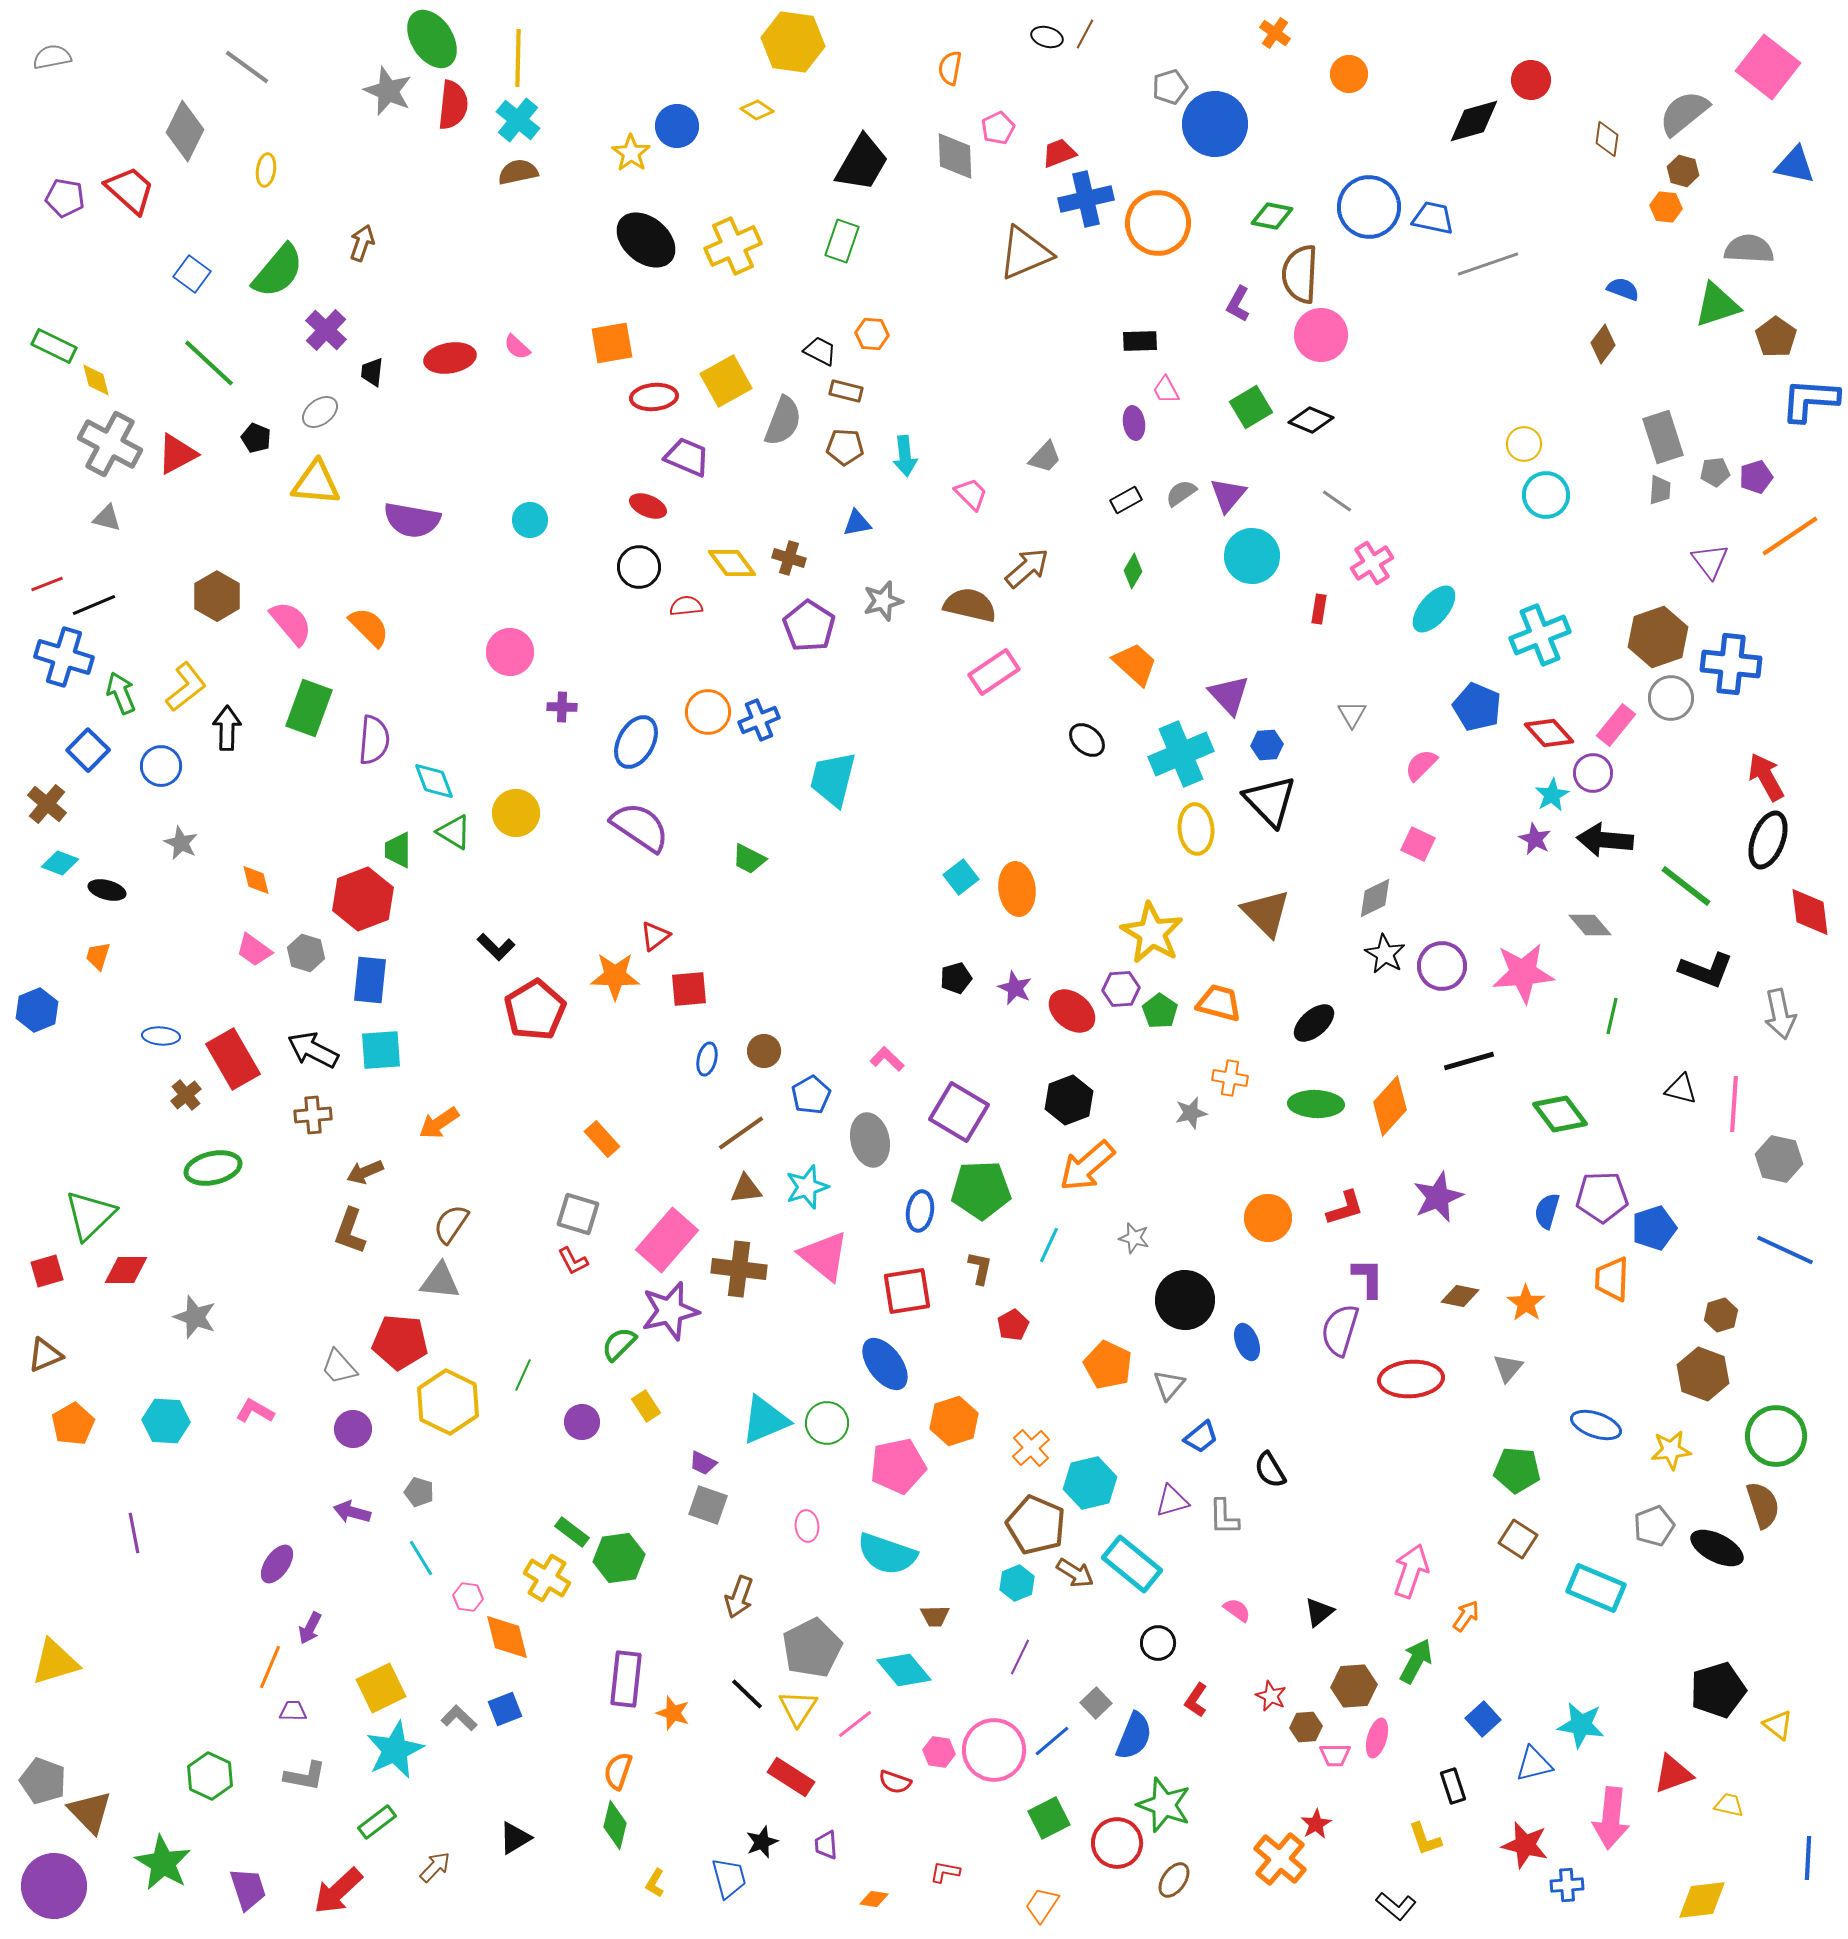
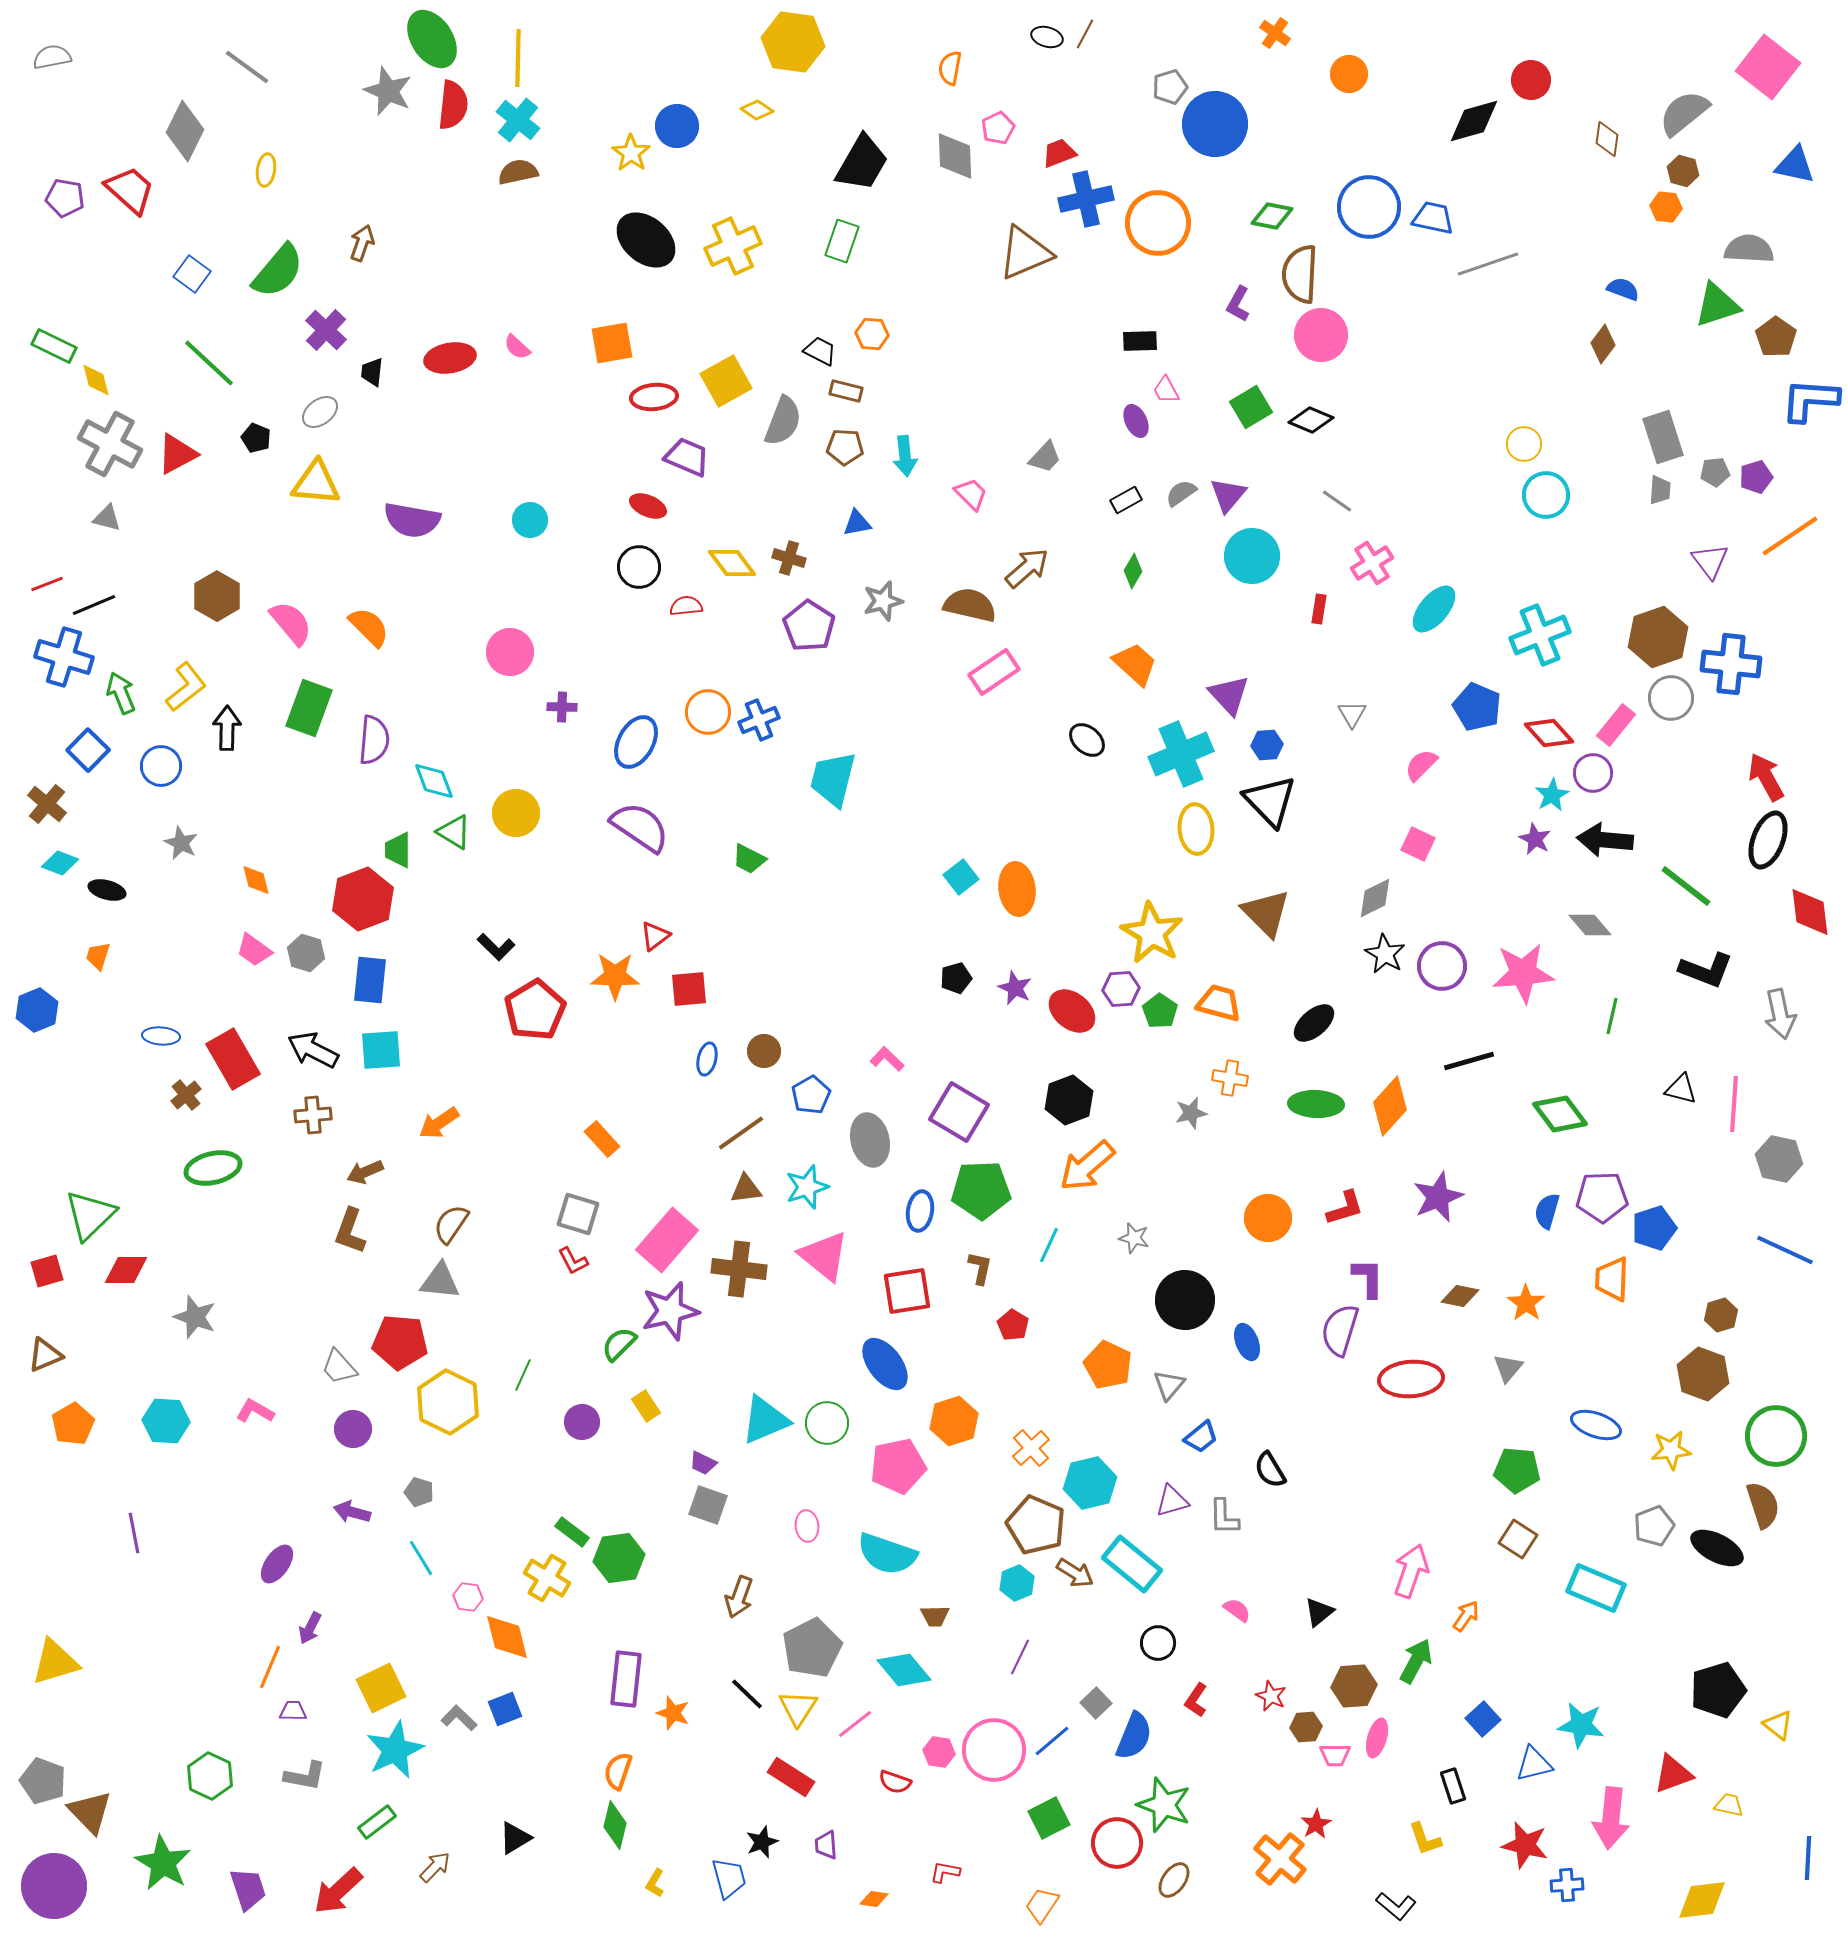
purple ellipse at (1134, 423): moved 2 px right, 2 px up; rotated 16 degrees counterclockwise
red pentagon at (1013, 1325): rotated 12 degrees counterclockwise
